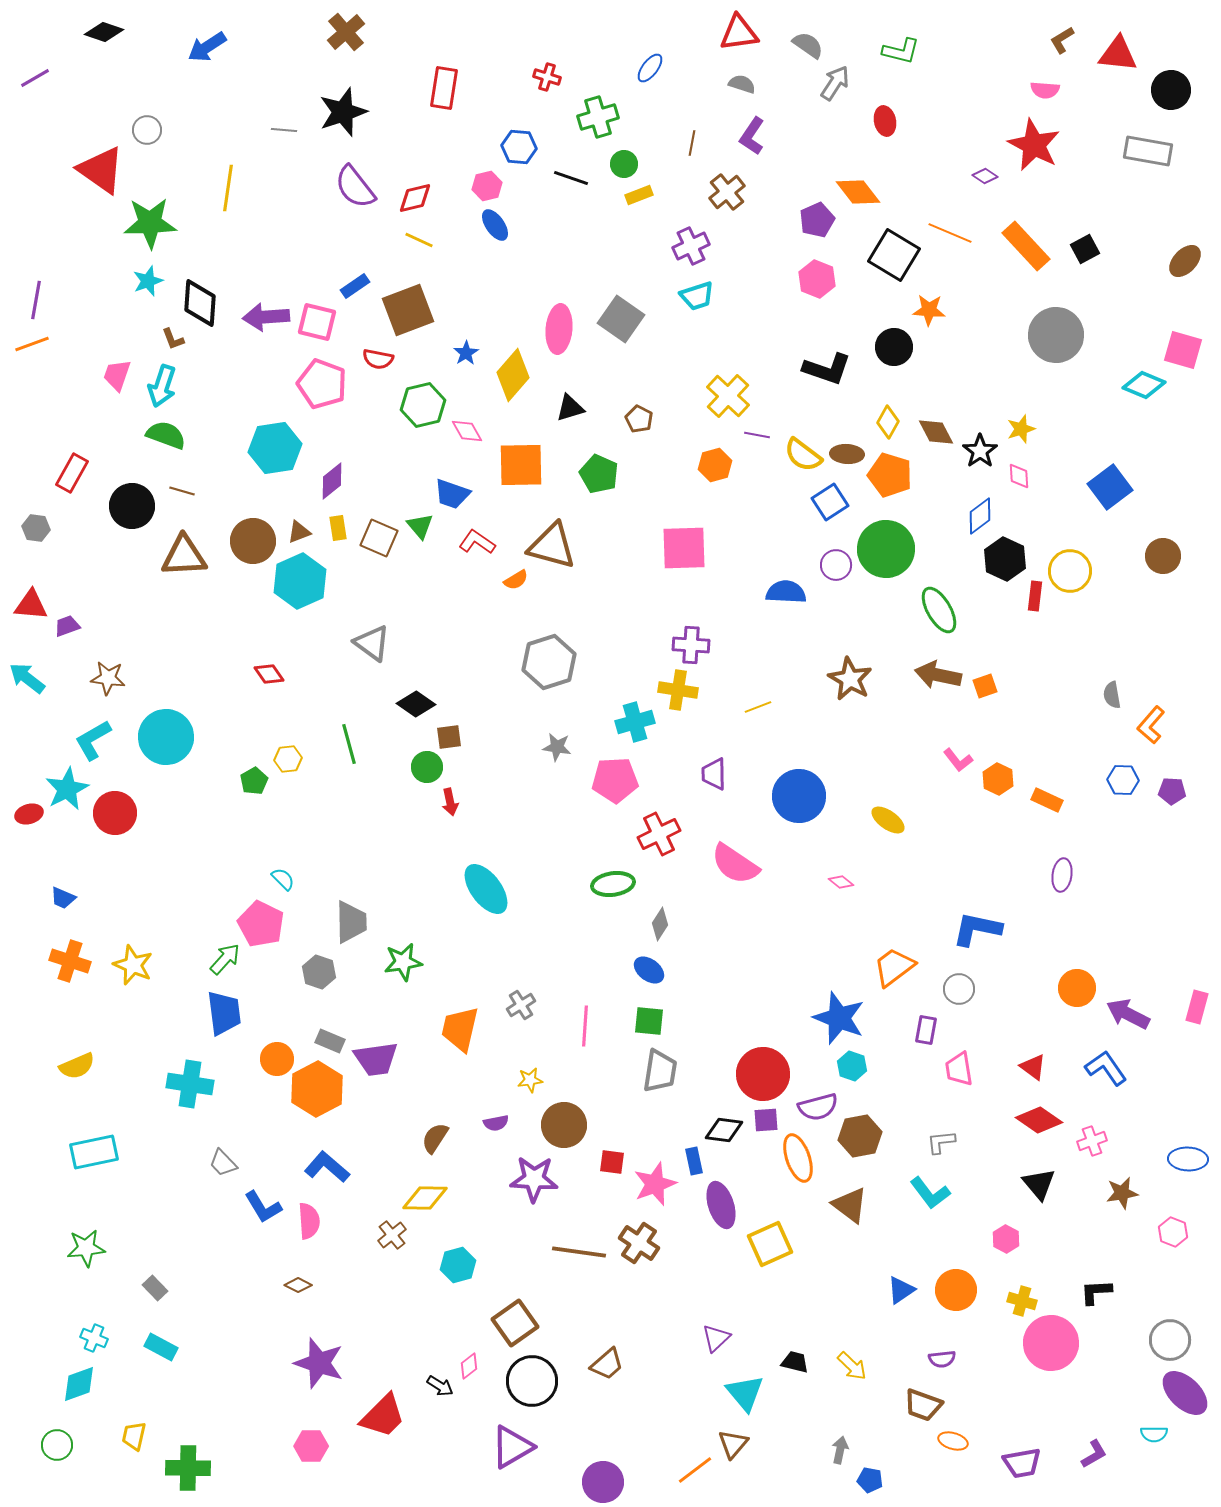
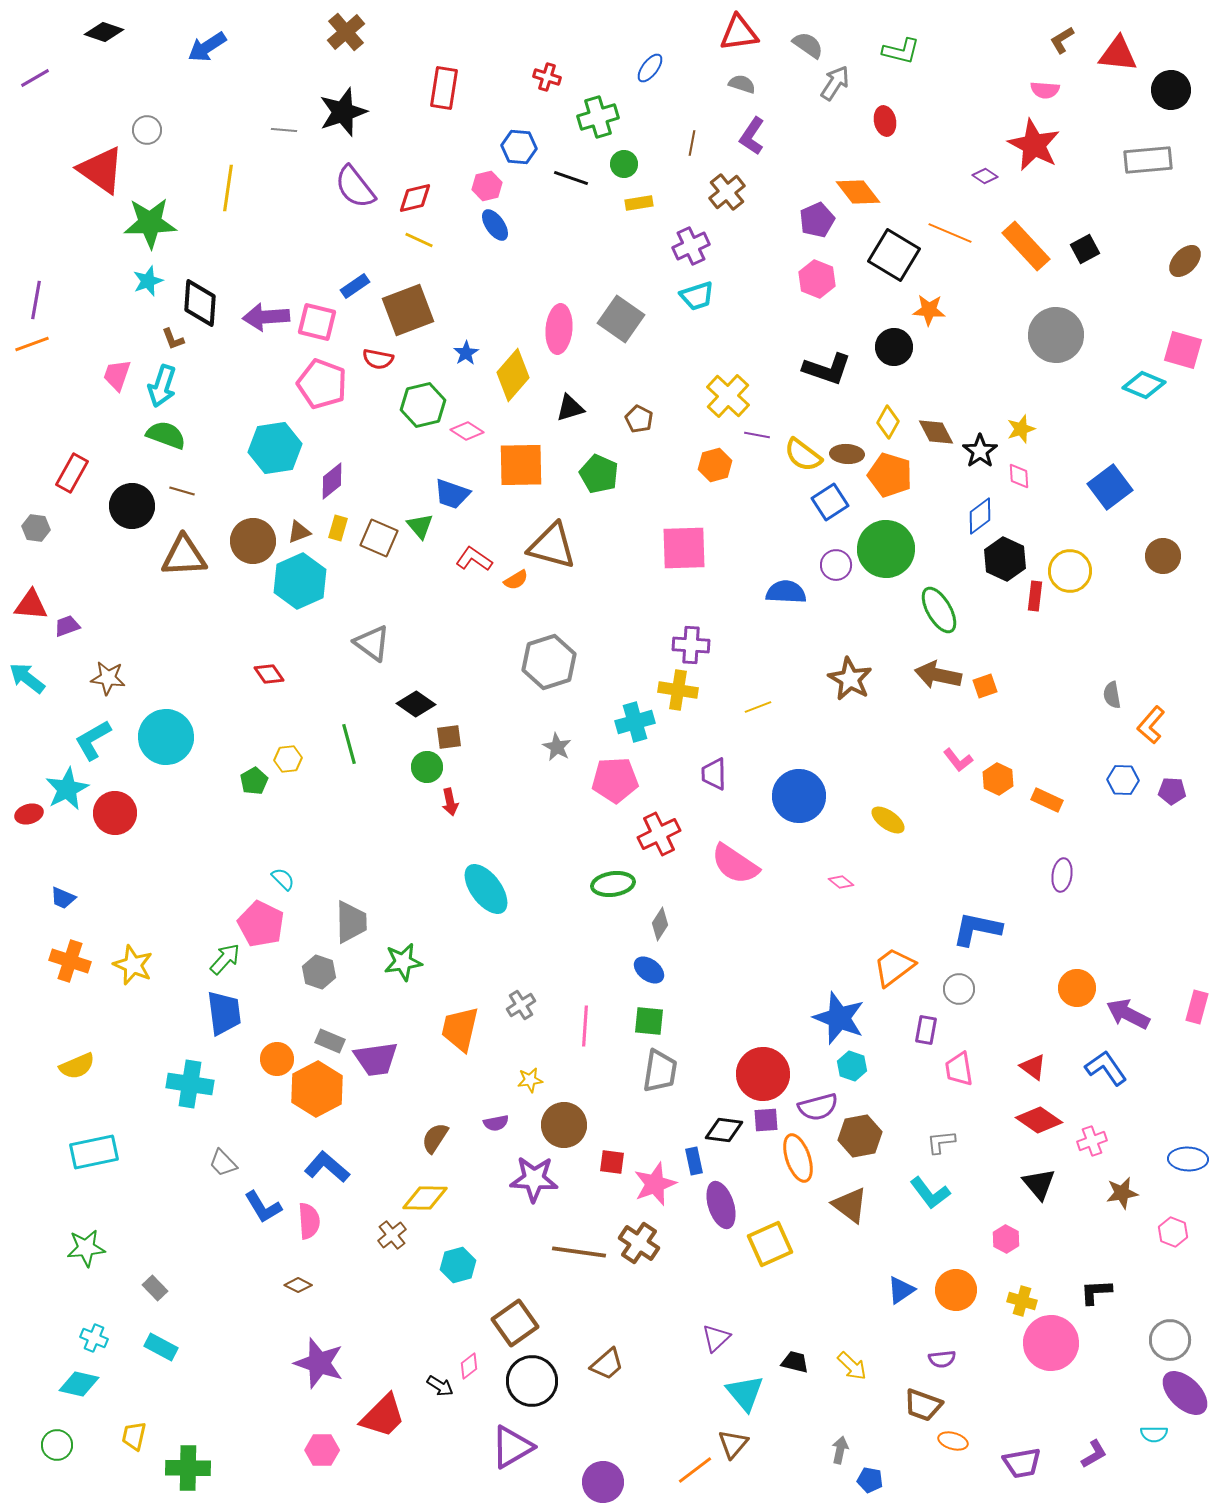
gray rectangle at (1148, 151): moved 9 px down; rotated 15 degrees counterclockwise
yellow rectangle at (639, 195): moved 8 px down; rotated 12 degrees clockwise
pink diamond at (467, 431): rotated 28 degrees counterclockwise
yellow rectangle at (338, 528): rotated 25 degrees clockwise
red L-shape at (477, 542): moved 3 px left, 17 px down
gray star at (557, 747): rotated 20 degrees clockwise
cyan diamond at (79, 1384): rotated 33 degrees clockwise
pink hexagon at (311, 1446): moved 11 px right, 4 px down
